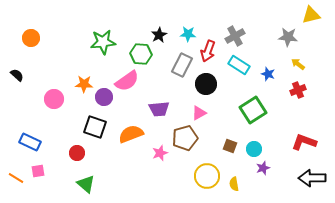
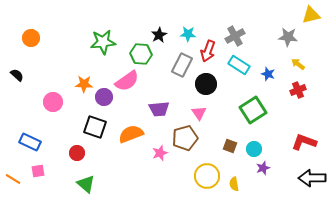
pink circle: moved 1 px left, 3 px down
pink triangle: rotated 35 degrees counterclockwise
orange line: moved 3 px left, 1 px down
